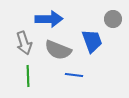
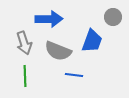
gray circle: moved 2 px up
blue trapezoid: rotated 40 degrees clockwise
gray semicircle: moved 1 px down
green line: moved 3 px left
